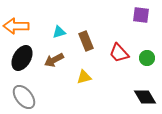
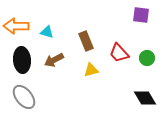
cyan triangle: moved 12 px left; rotated 32 degrees clockwise
black ellipse: moved 2 px down; rotated 35 degrees counterclockwise
yellow triangle: moved 7 px right, 7 px up
black diamond: moved 1 px down
